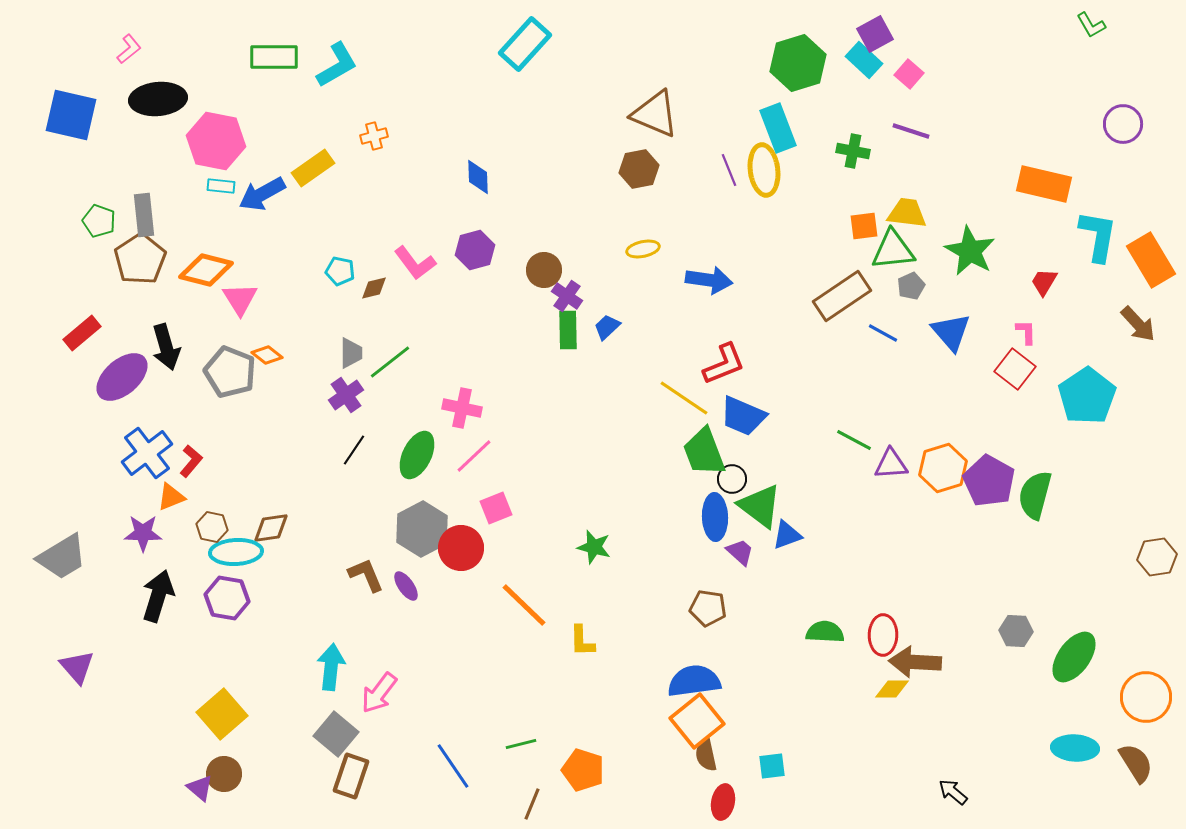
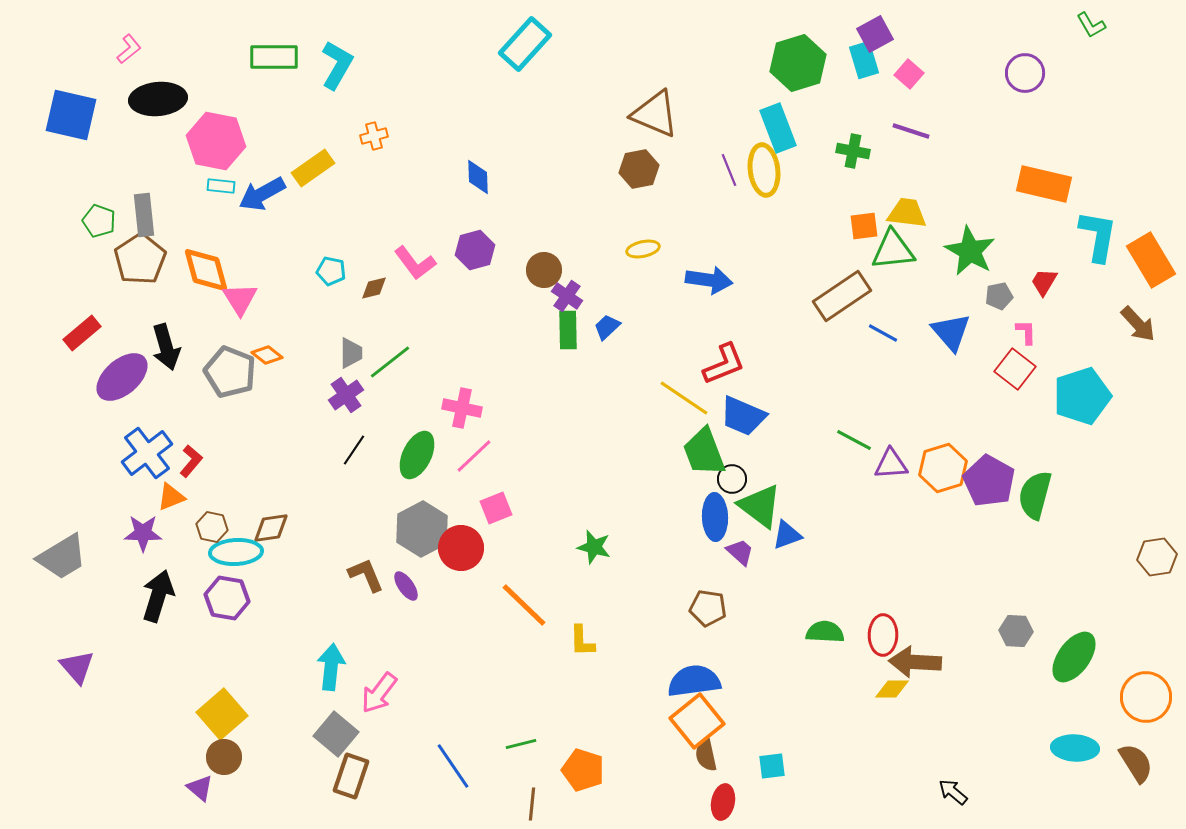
cyan rectangle at (864, 60): rotated 30 degrees clockwise
cyan L-shape at (337, 65): rotated 30 degrees counterclockwise
purple circle at (1123, 124): moved 98 px left, 51 px up
orange diamond at (206, 270): rotated 60 degrees clockwise
cyan pentagon at (340, 271): moved 9 px left
gray pentagon at (911, 286): moved 88 px right, 10 px down; rotated 12 degrees clockwise
cyan pentagon at (1087, 396): moved 5 px left; rotated 16 degrees clockwise
brown circle at (224, 774): moved 17 px up
brown line at (532, 804): rotated 16 degrees counterclockwise
